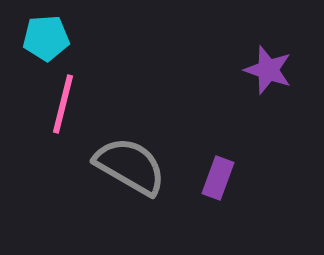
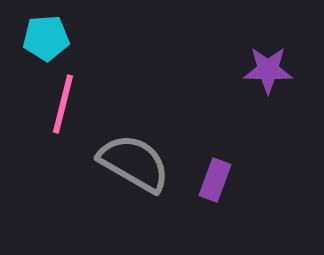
purple star: rotated 18 degrees counterclockwise
gray semicircle: moved 4 px right, 3 px up
purple rectangle: moved 3 px left, 2 px down
